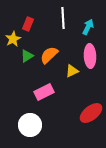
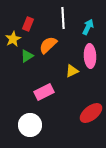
orange semicircle: moved 1 px left, 10 px up
